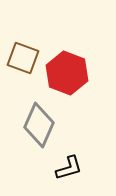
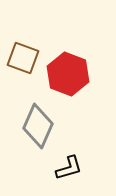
red hexagon: moved 1 px right, 1 px down
gray diamond: moved 1 px left, 1 px down
